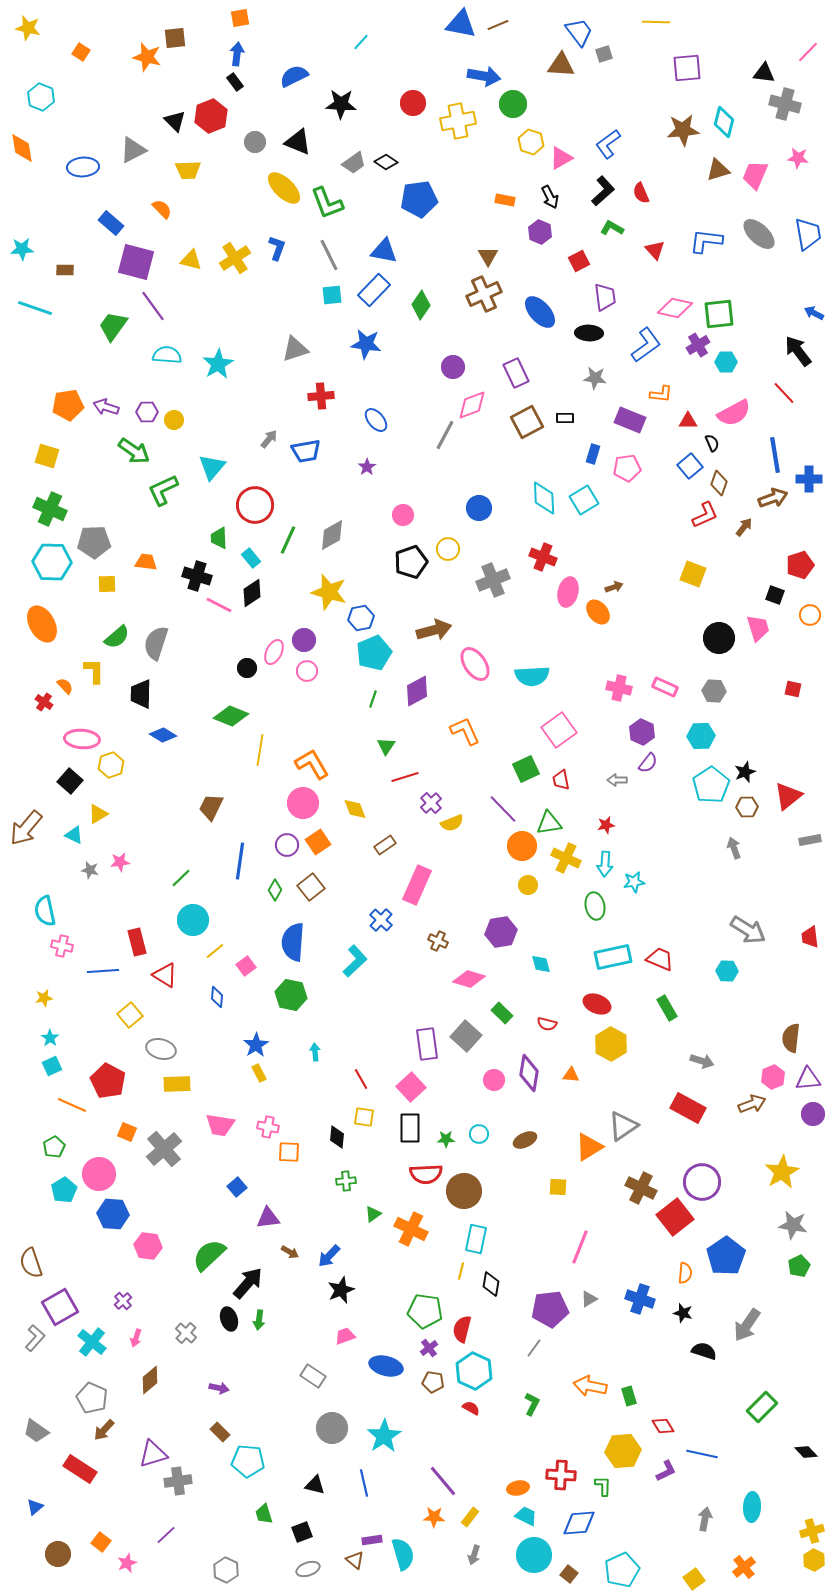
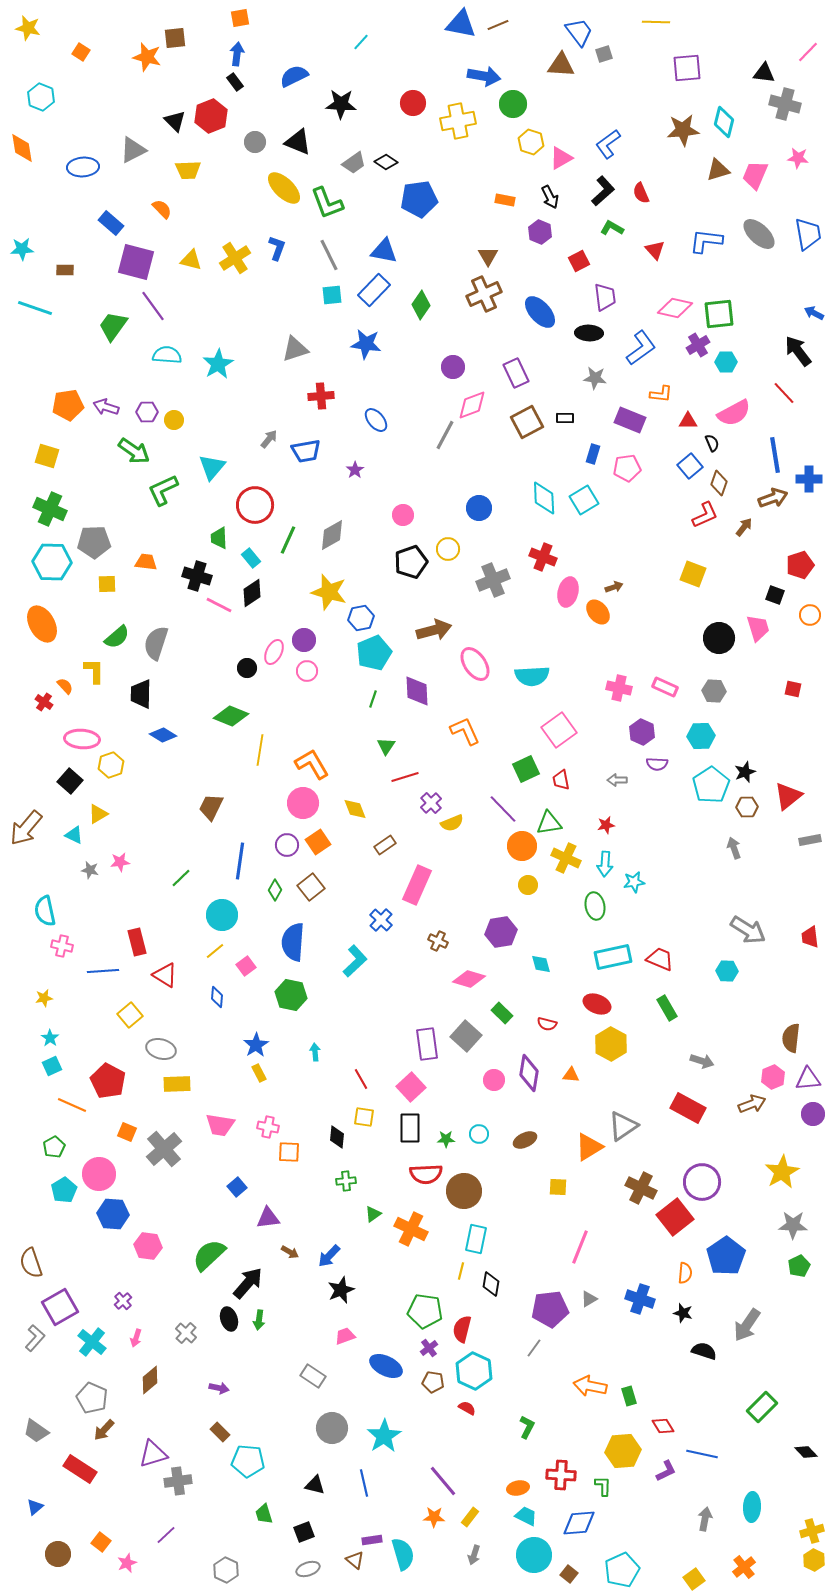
blue L-shape at (646, 345): moved 5 px left, 3 px down
purple star at (367, 467): moved 12 px left, 3 px down
purple diamond at (417, 691): rotated 64 degrees counterclockwise
purple semicircle at (648, 763): moved 9 px right, 1 px down; rotated 55 degrees clockwise
cyan circle at (193, 920): moved 29 px right, 5 px up
gray star at (793, 1225): rotated 8 degrees counterclockwise
blue ellipse at (386, 1366): rotated 12 degrees clockwise
green L-shape at (532, 1404): moved 5 px left, 23 px down
red semicircle at (471, 1408): moved 4 px left
black square at (302, 1532): moved 2 px right
